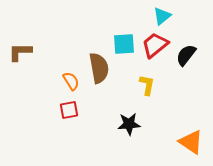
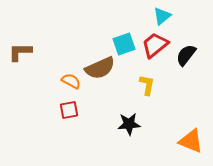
cyan square: rotated 15 degrees counterclockwise
brown semicircle: moved 1 px right; rotated 76 degrees clockwise
orange semicircle: rotated 30 degrees counterclockwise
orange triangle: moved 1 px up; rotated 12 degrees counterclockwise
